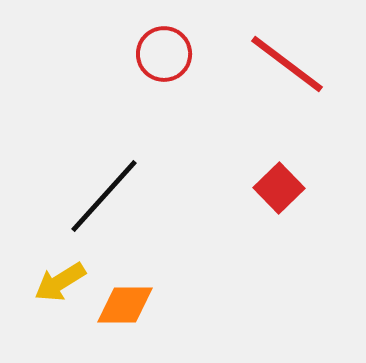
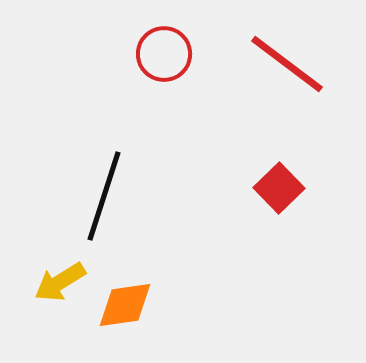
black line: rotated 24 degrees counterclockwise
orange diamond: rotated 8 degrees counterclockwise
